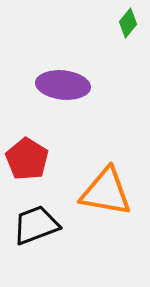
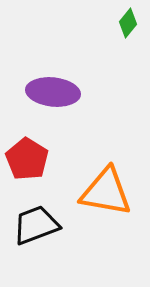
purple ellipse: moved 10 px left, 7 px down
